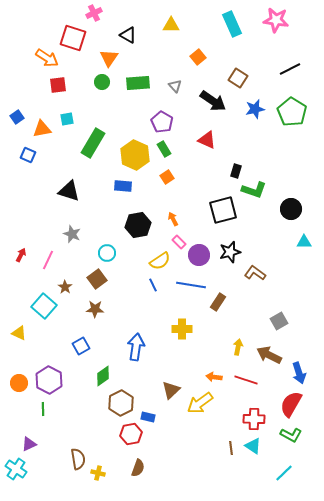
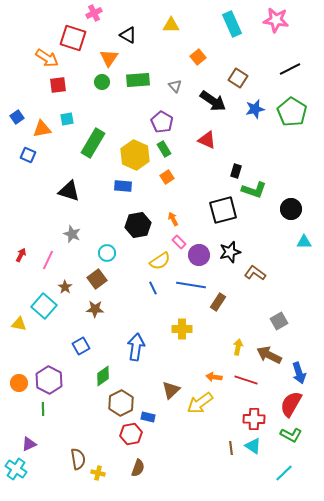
green rectangle at (138, 83): moved 3 px up
blue line at (153, 285): moved 3 px down
yellow triangle at (19, 333): moved 9 px up; rotated 14 degrees counterclockwise
